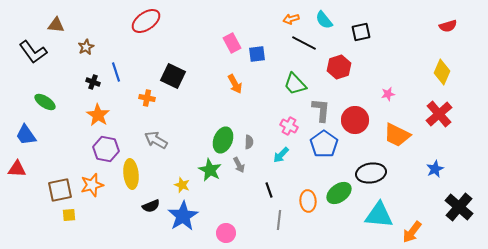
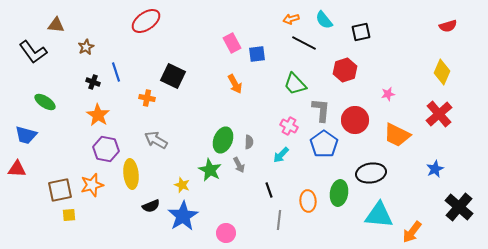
red hexagon at (339, 67): moved 6 px right, 3 px down
blue trapezoid at (26, 135): rotated 40 degrees counterclockwise
green ellipse at (339, 193): rotated 45 degrees counterclockwise
